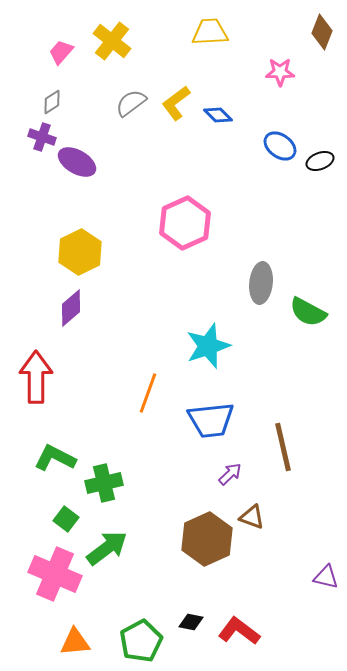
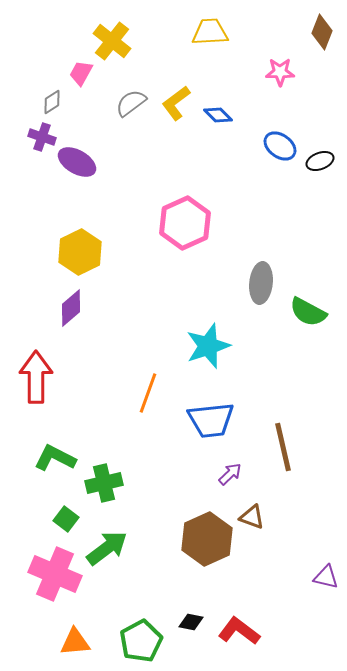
pink trapezoid: moved 20 px right, 21 px down; rotated 12 degrees counterclockwise
